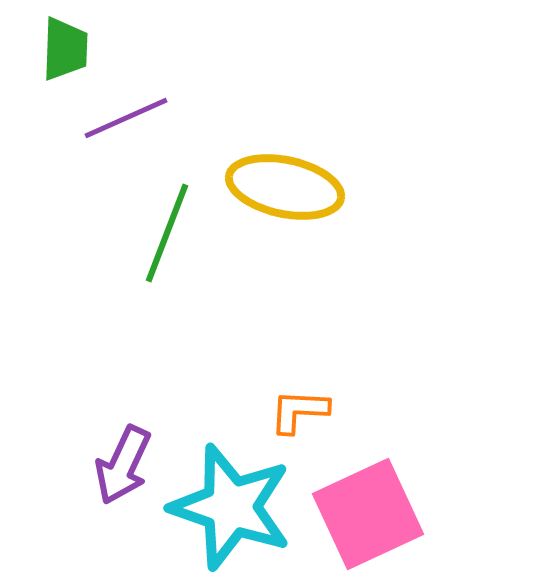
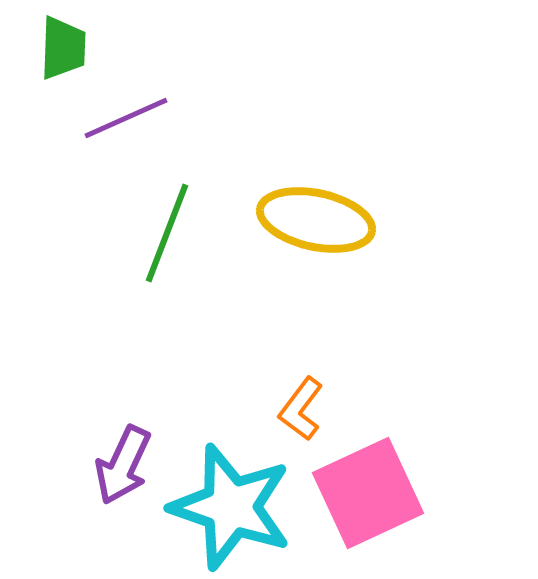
green trapezoid: moved 2 px left, 1 px up
yellow ellipse: moved 31 px right, 33 px down
orange L-shape: moved 2 px right, 2 px up; rotated 56 degrees counterclockwise
pink square: moved 21 px up
